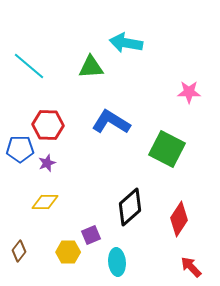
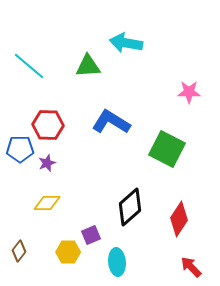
green triangle: moved 3 px left, 1 px up
yellow diamond: moved 2 px right, 1 px down
